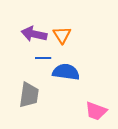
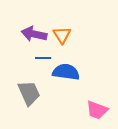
gray trapezoid: moved 2 px up; rotated 32 degrees counterclockwise
pink trapezoid: moved 1 px right, 1 px up
